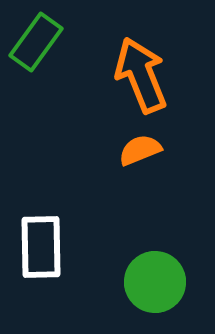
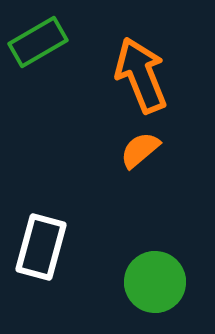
green rectangle: moved 2 px right; rotated 24 degrees clockwise
orange semicircle: rotated 18 degrees counterclockwise
white rectangle: rotated 16 degrees clockwise
